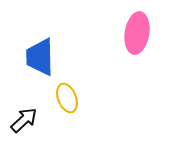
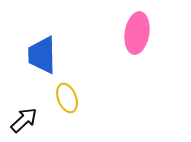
blue trapezoid: moved 2 px right, 2 px up
